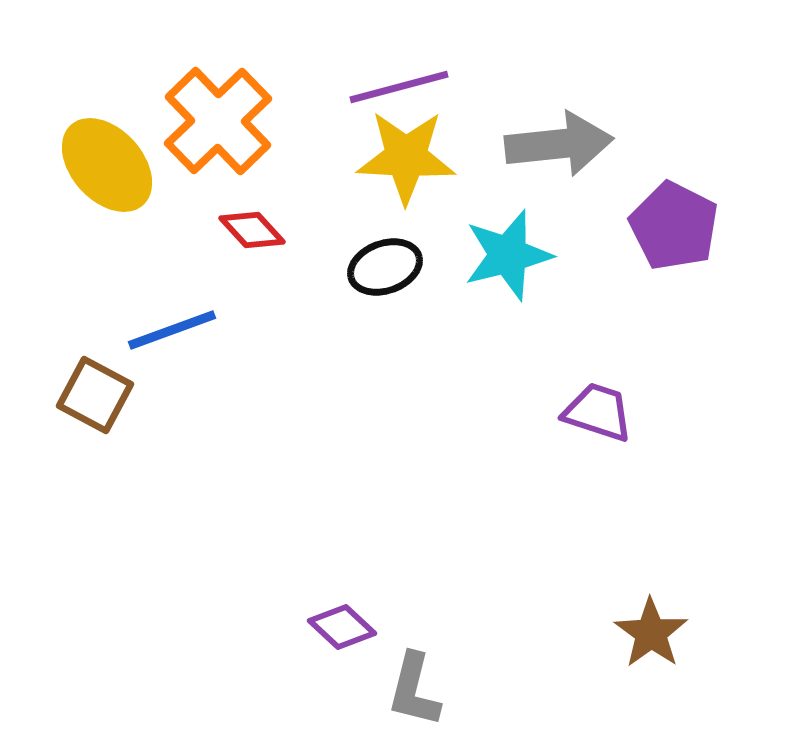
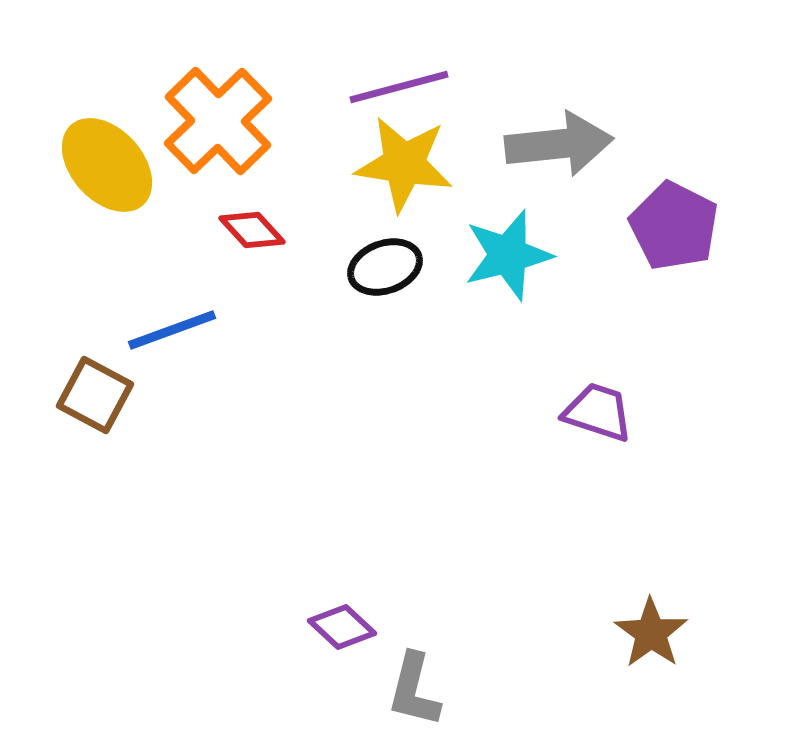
yellow star: moved 2 px left, 7 px down; rotated 6 degrees clockwise
